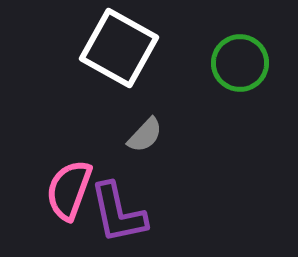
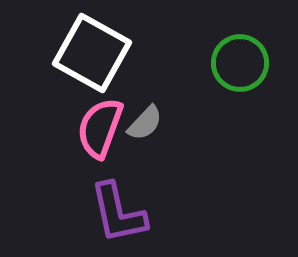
white square: moved 27 px left, 5 px down
gray semicircle: moved 12 px up
pink semicircle: moved 31 px right, 62 px up
